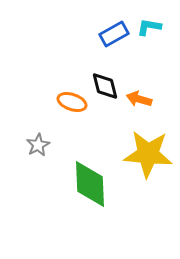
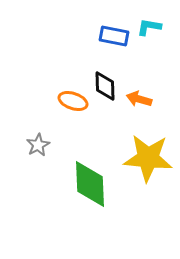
blue rectangle: moved 2 px down; rotated 40 degrees clockwise
black diamond: rotated 12 degrees clockwise
orange ellipse: moved 1 px right, 1 px up
yellow star: moved 4 px down
